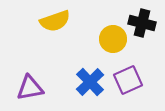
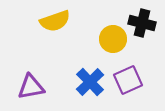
purple triangle: moved 1 px right, 1 px up
